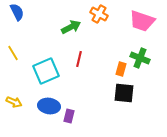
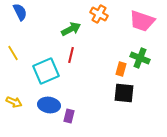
blue semicircle: moved 3 px right
green arrow: moved 2 px down
red line: moved 8 px left, 4 px up
blue ellipse: moved 1 px up
